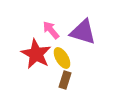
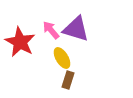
purple triangle: moved 7 px left, 3 px up
red star: moved 16 px left, 12 px up
brown rectangle: moved 3 px right
